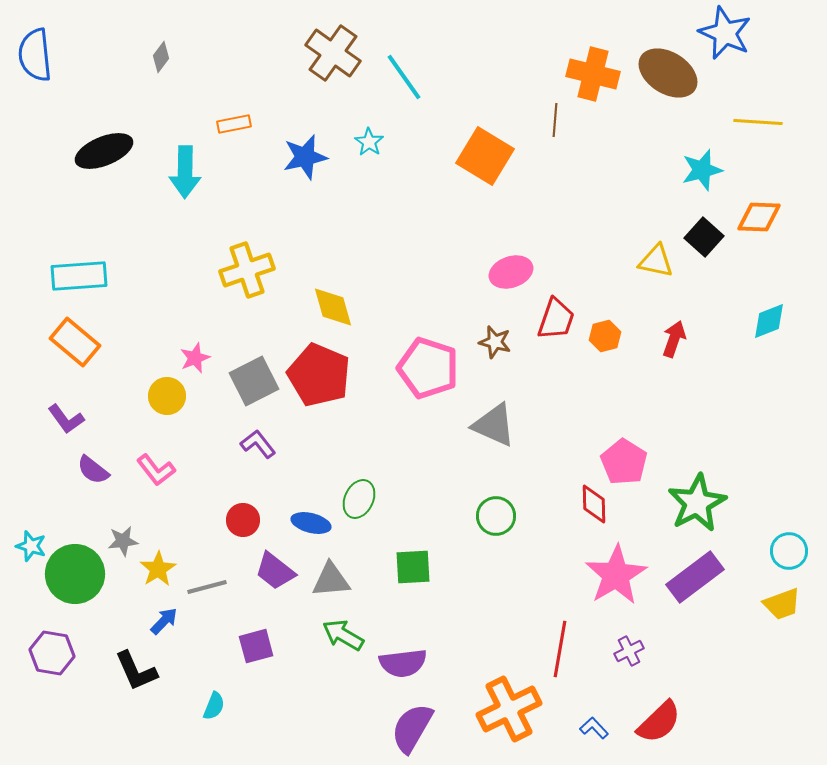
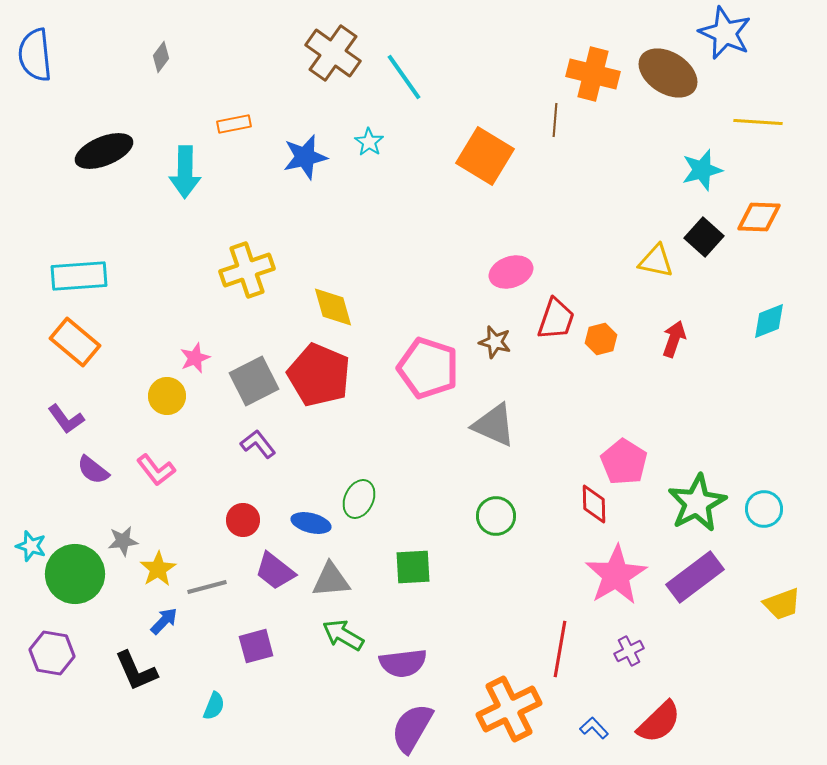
orange hexagon at (605, 336): moved 4 px left, 3 px down
cyan circle at (789, 551): moved 25 px left, 42 px up
